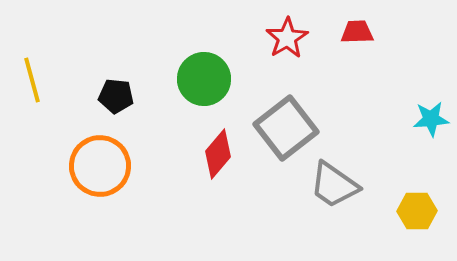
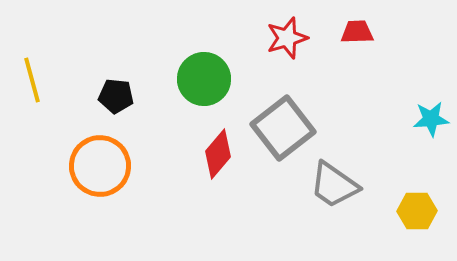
red star: rotated 15 degrees clockwise
gray square: moved 3 px left
